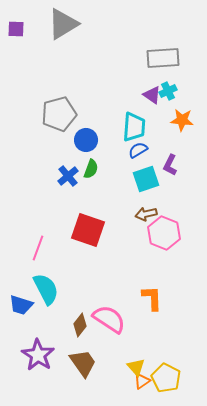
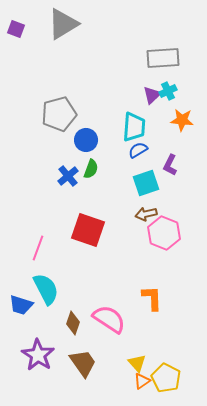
purple square: rotated 18 degrees clockwise
purple triangle: rotated 42 degrees clockwise
cyan square: moved 4 px down
brown diamond: moved 7 px left, 2 px up; rotated 20 degrees counterclockwise
yellow triangle: moved 1 px right, 4 px up
